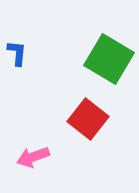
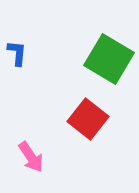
pink arrow: moved 2 px left; rotated 104 degrees counterclockwise
